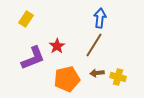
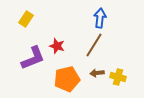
red star: rotated 21 degrees counterclockwise
